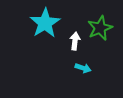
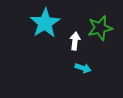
green star: rotated 10 degrees clockwise
